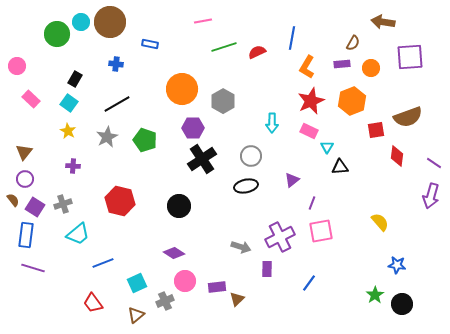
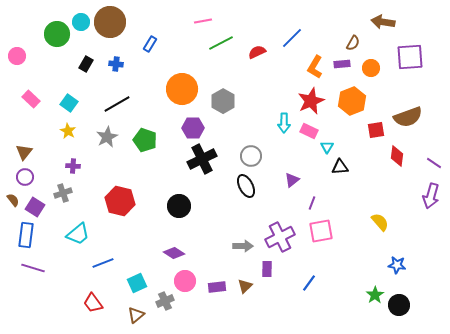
blue line at (292, 38): rotated 35 degrees clockwise
blue rectangle at (150, 44): rotated 70 degrees counterclockwise
green line at (224, 47): moved 3 px left, 4 px up; rotated 10 degrees counterclockwise
pink circle at (17, 66): moved 10 px up
orange L-shape at (307, 67): moved 8 px right
black rectangle at (75, 79): moved 11 px right, 15 px up
cyan arrow at (272, 123): moved 12 px right
black cross at (202, 159): rotated 8 degrees clockwise
purple circle at (25, 179): moved 2 px up
black ellipse at (246, 186): rotated 75 degrees clockwise
gray cross at (63, 204): moved 11 px up
gray arrow at (241, 247): moved 2 px right, 1 px up; rotated 18 degrees counterclockwise
brown triangle at (237, 299): moved 8 px right, 13 px up
black circle at (402, 304): moved 3 px left, 1 px down
